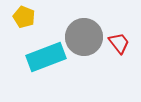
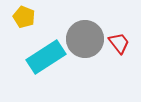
gray circle: moved 1 px right, 2 px down
cyan rectangle: rotated 12 degrees counterclockwise
